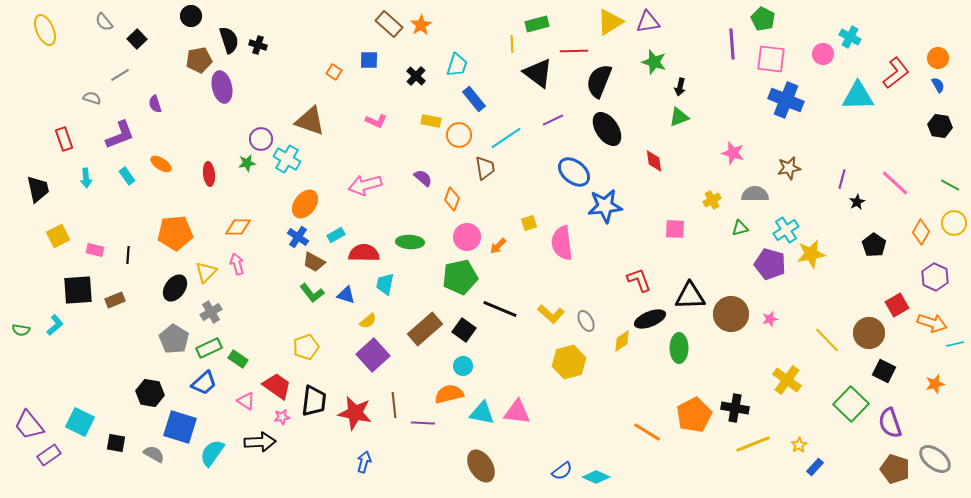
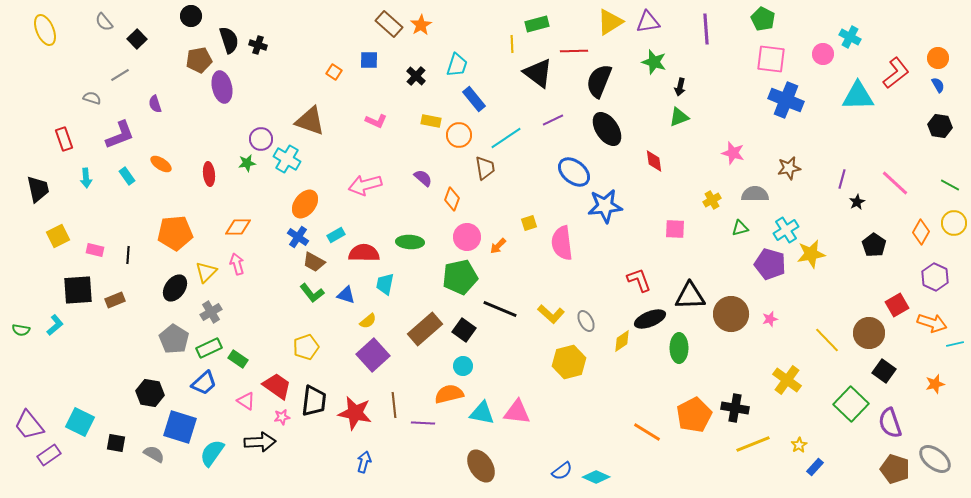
purple line at (732, 44): moved 26 px left, 15 px up
black square at (884, 371): rotated 10 degrees clockwise
